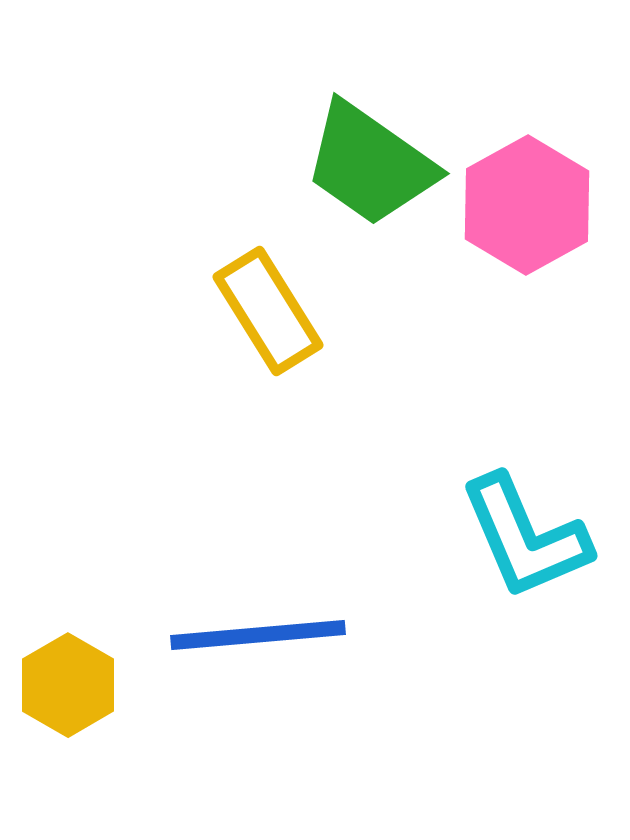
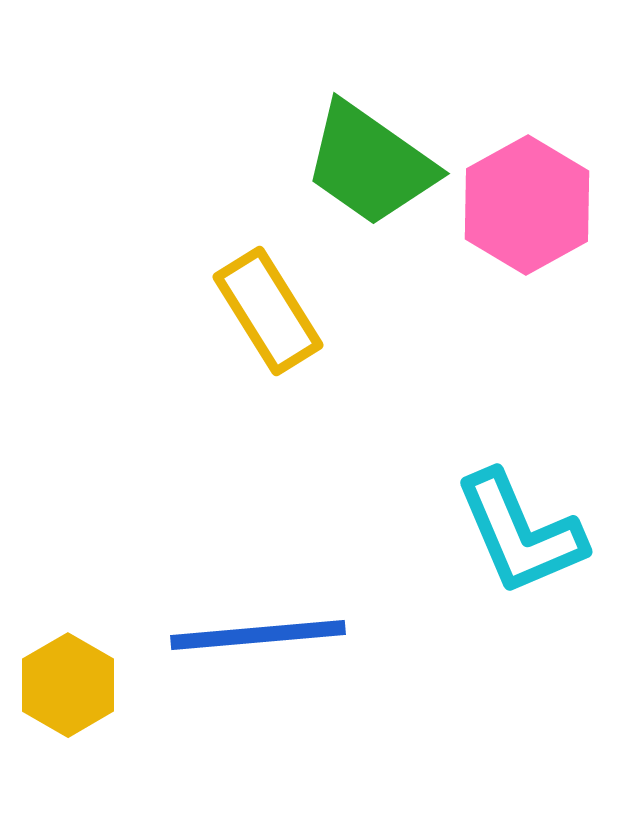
cyan L-shape: moved 5 px left, 4 px up
